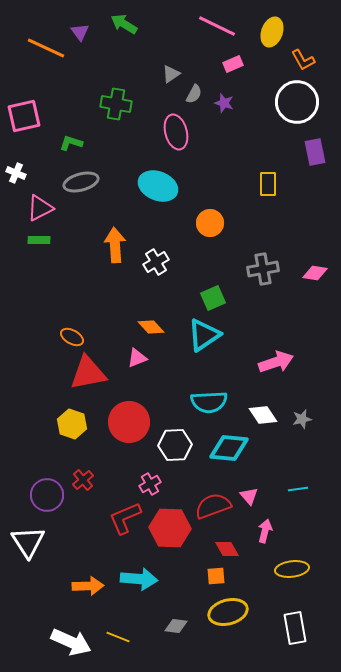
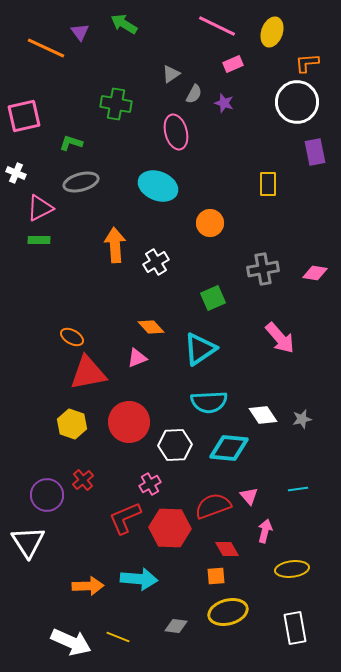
orange L-shape at (303, 60): moved 4 px right, 3 px down; rotated 115 degrees clockwise
cyan triangle at (204, 335): moved 4 px left, 14 px down
pink arrow at (276, 362): moved 4 px right, 24 px up; rotated 68 degrees clockwise
